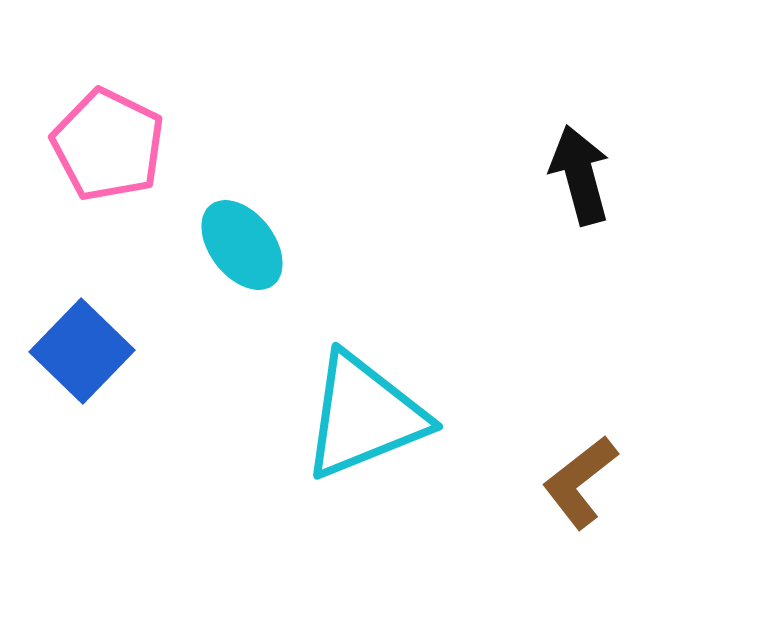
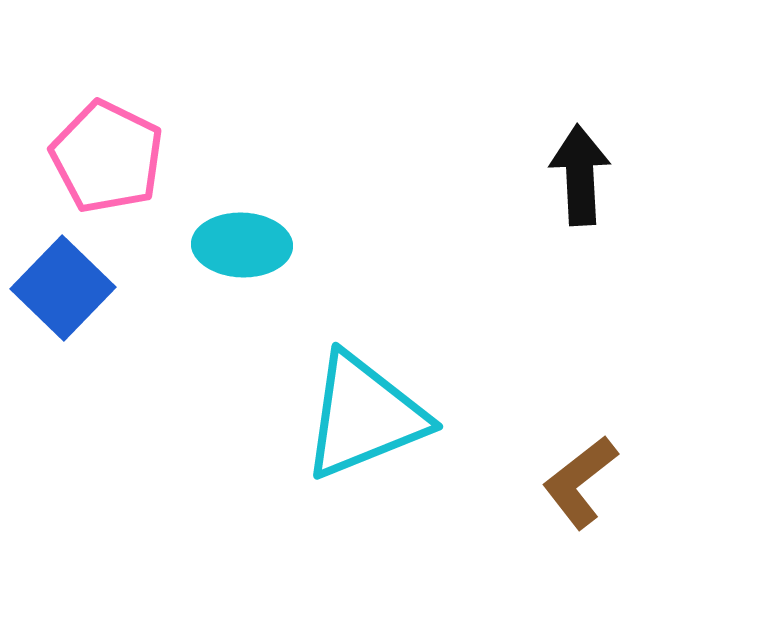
pink pentagon: moved 1 px left, 12 px down
black arrow: rotated 12 degrees clockwise
cyan ellipse: rotated 50 degrees counterclockwise
blue square: moved 19 px left, 63 px up
